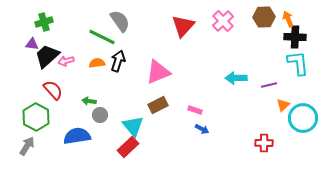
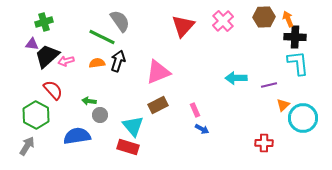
pink rectangle: rotated 48 degrees clockwise
green hexagon: moved 2 px up
red rectangle: rotated 60 degrees clockwise
